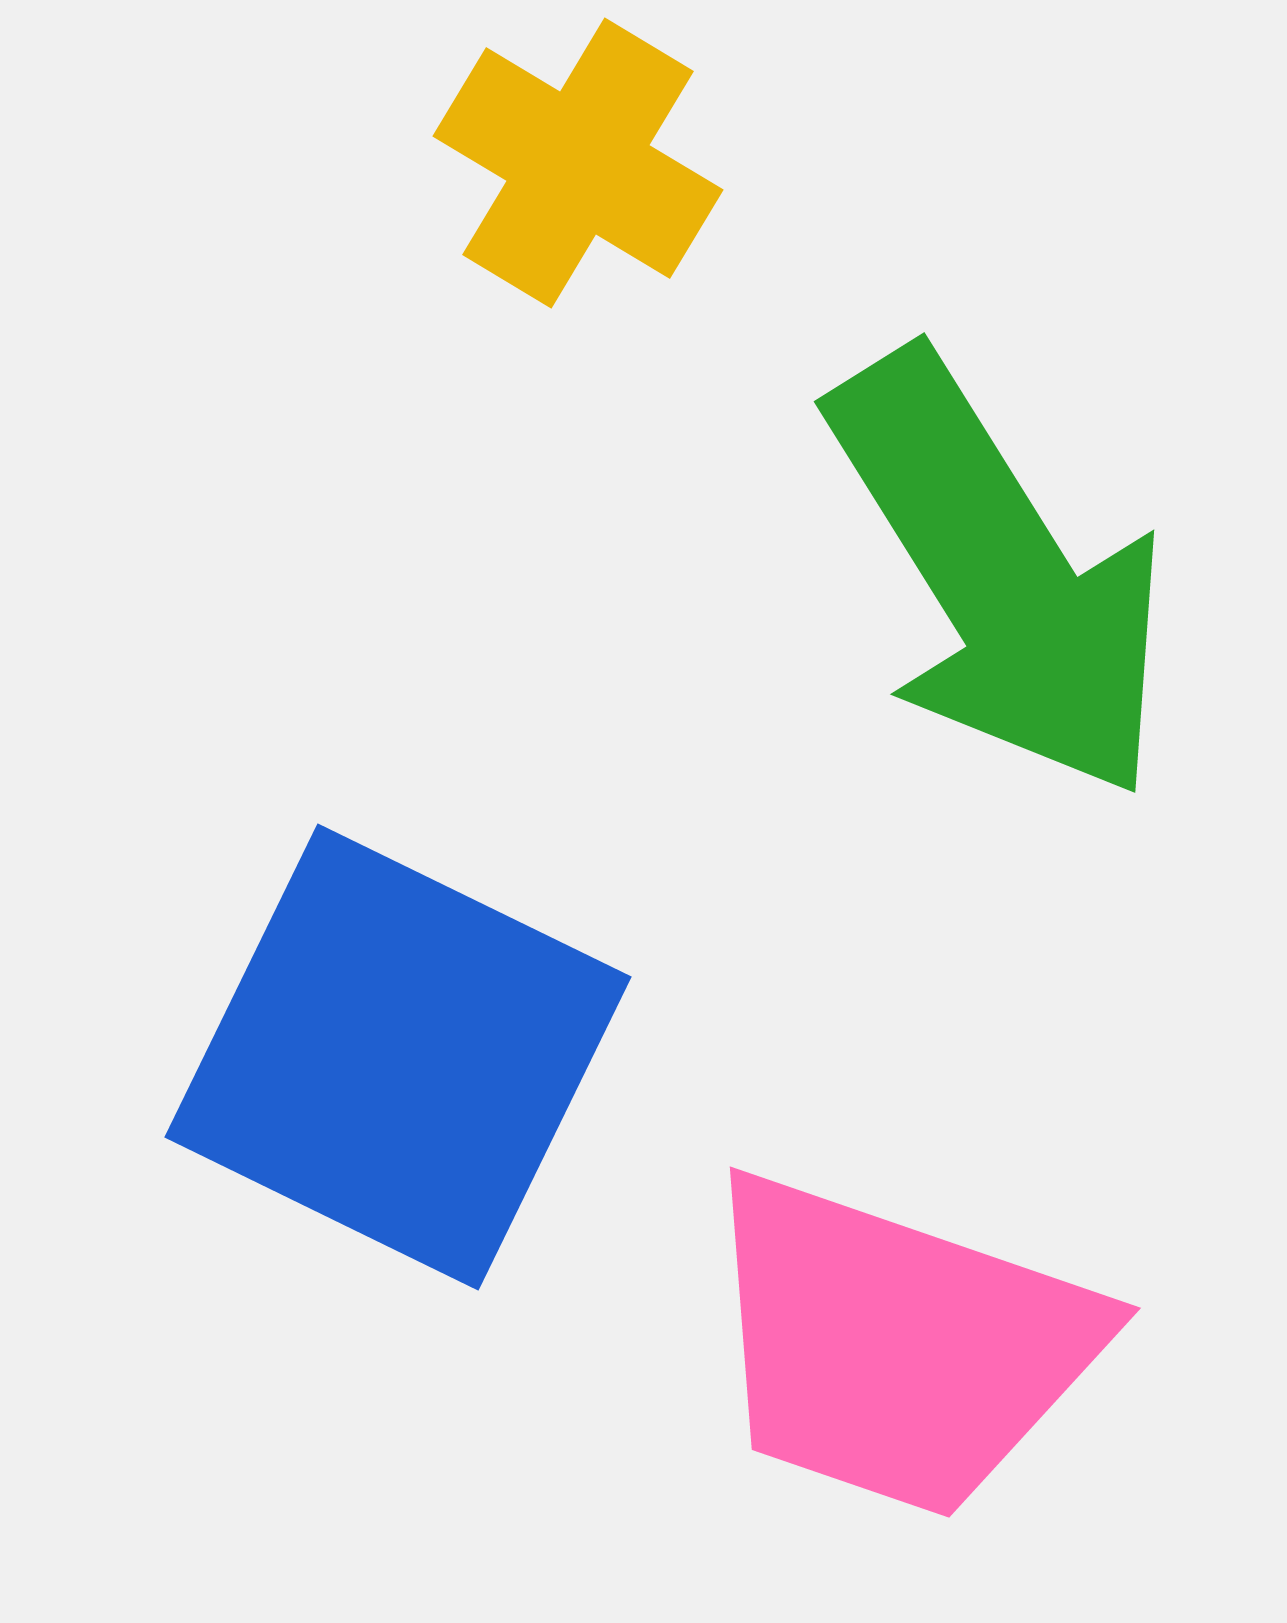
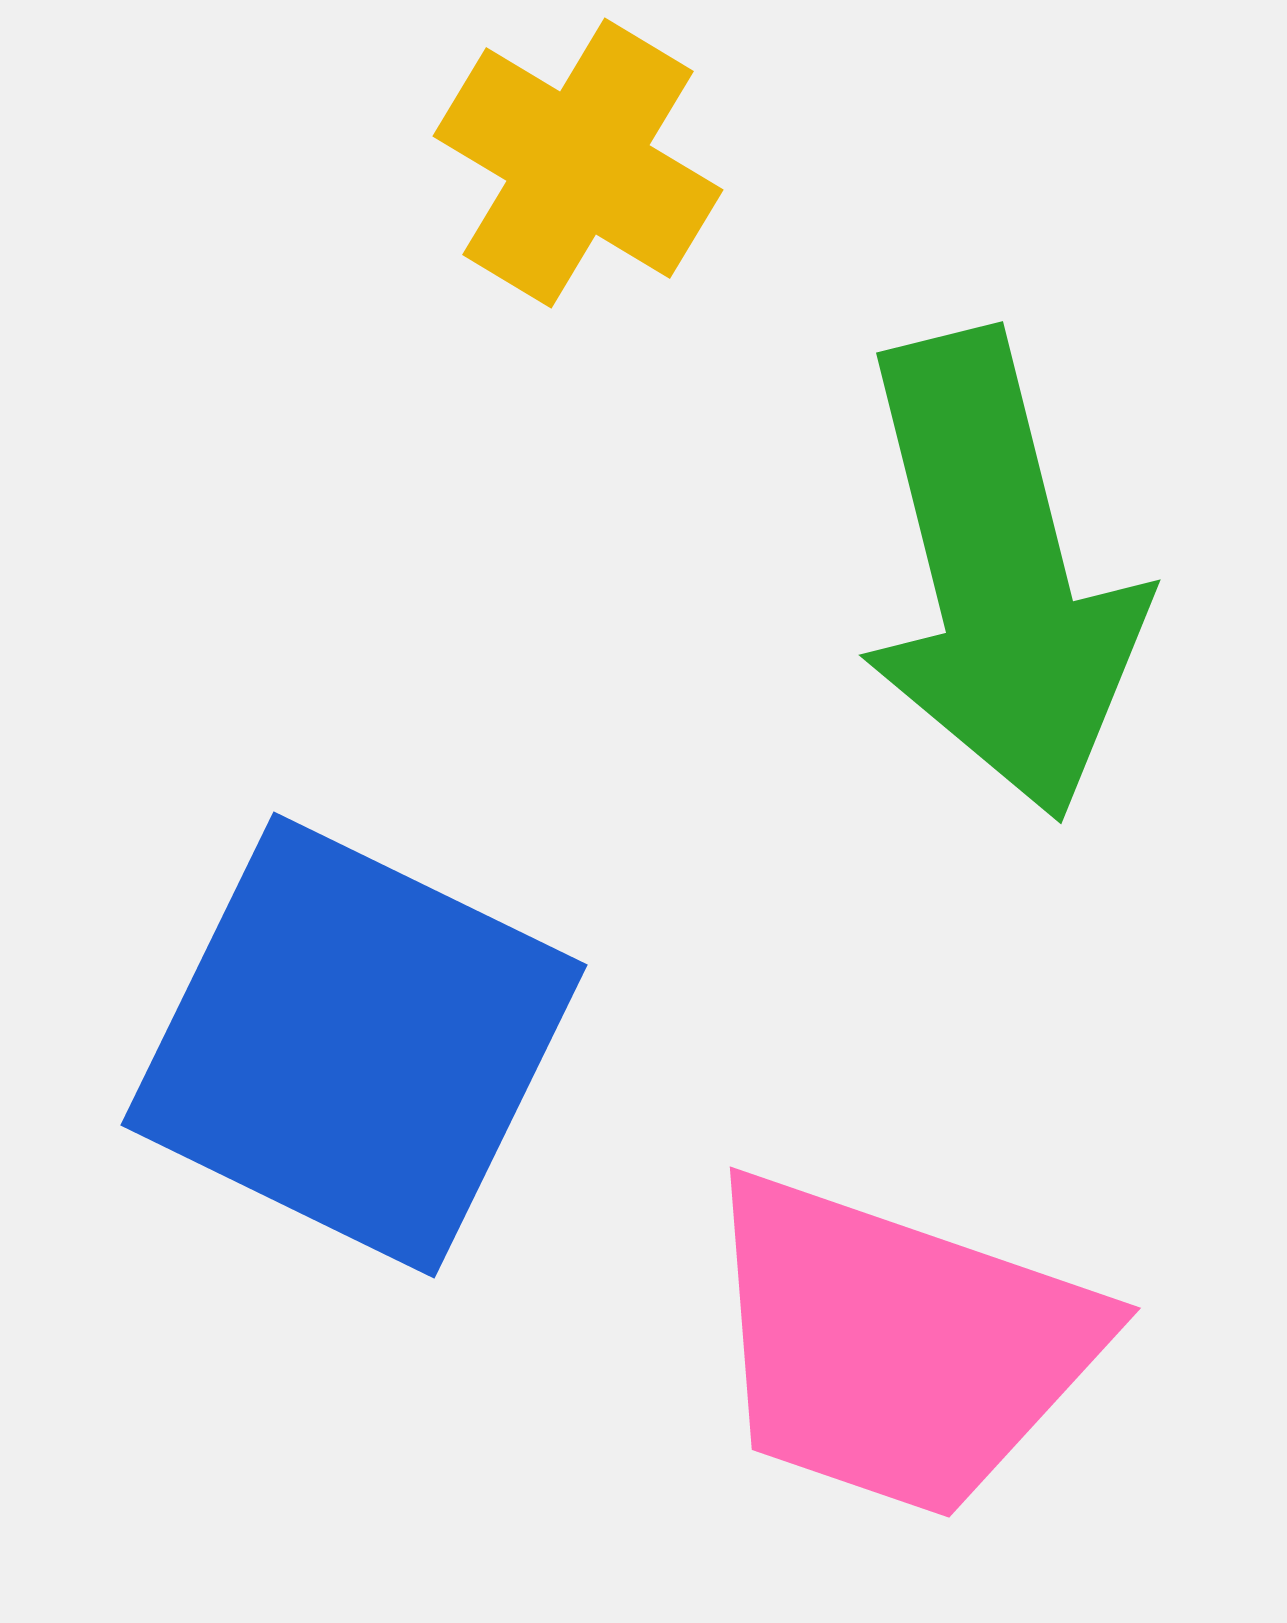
green arrow: rotated 18 degrees clockwise
blue square: moved 44 px left, 12 px up
